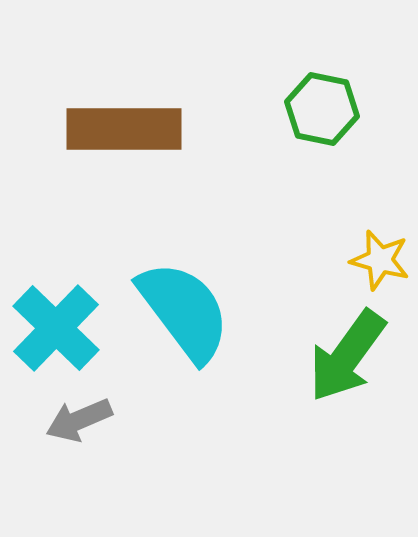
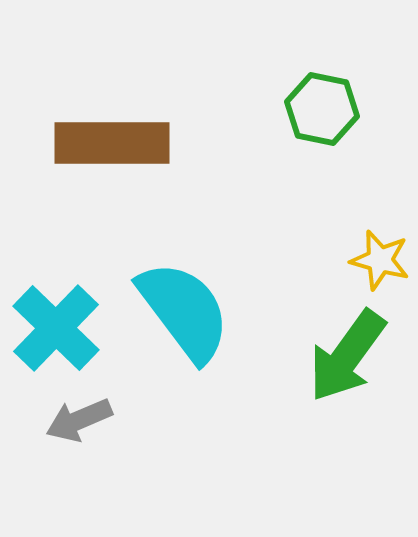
brown rectangle: moved 12 px left, 14 px down
